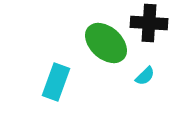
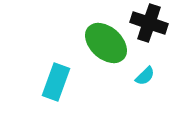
black cross: rotated 15 degrees clockwise
